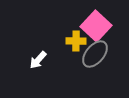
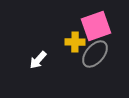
pink square: rotated 28 degrees clockwise
yellow cross: moved 1 px left, 1 px down
